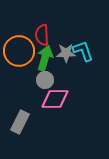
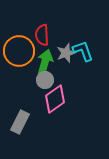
gray star: rotated 18 degrees counterclockwise
green arrow: moved 4 px down
pink diamond: rotated 36 degrees counterclockwise
